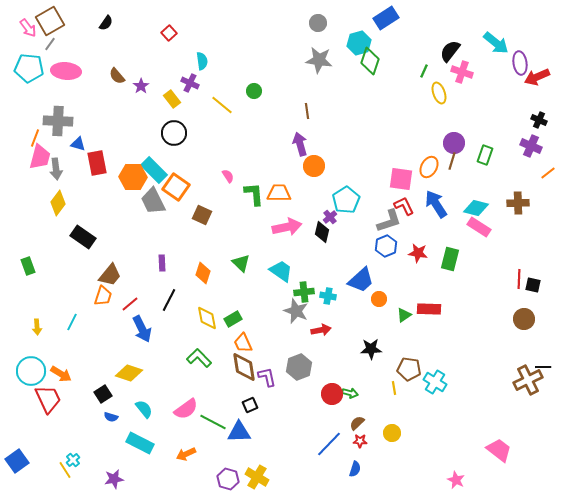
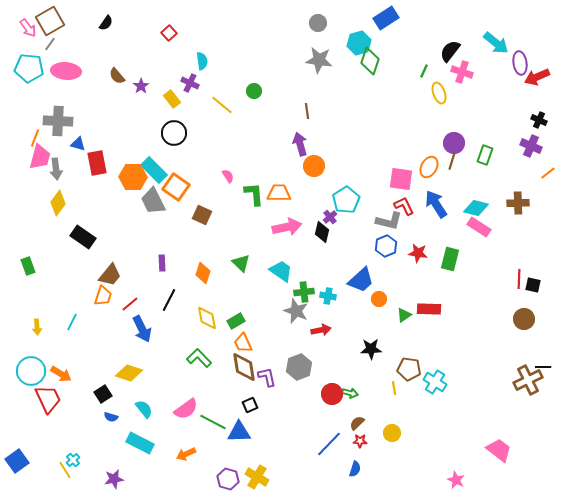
gray L-shape at (389, 221): rotated 32 degrees clockwise
green rectangle at (233, 319): moved 3 px right, 2 px down
